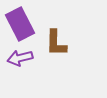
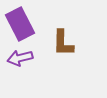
brown L-shape: moved 7 px right
